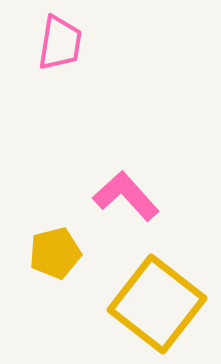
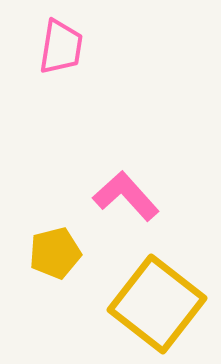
pink trapezoid: moved 1 px right, 4 px down
